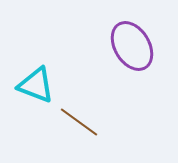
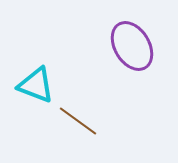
brown line: moved 1 px left, 1 px up
